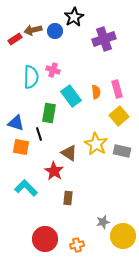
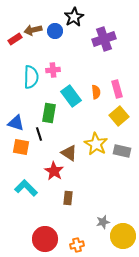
pink cross: rotated 24 degrees counterclockwise
